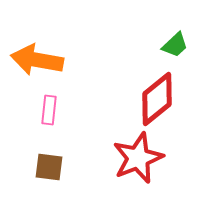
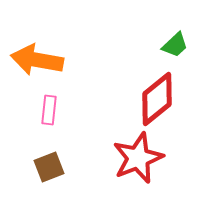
brown square: rotated 28 degrees counterclockwise
